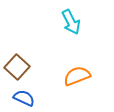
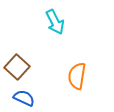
cyan arrow: moved 16 px left
orange semicircle: rotated 60 degrees counterclockwise
